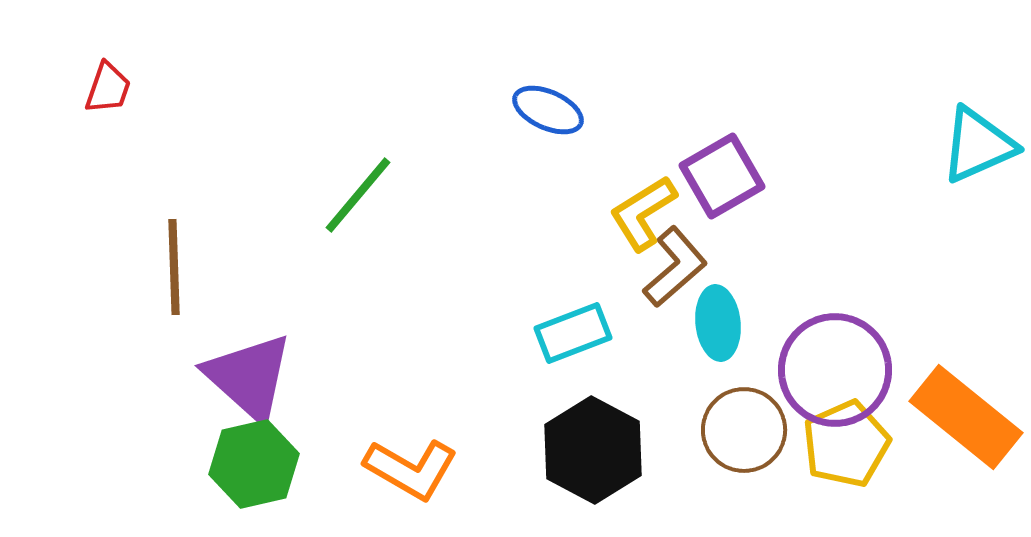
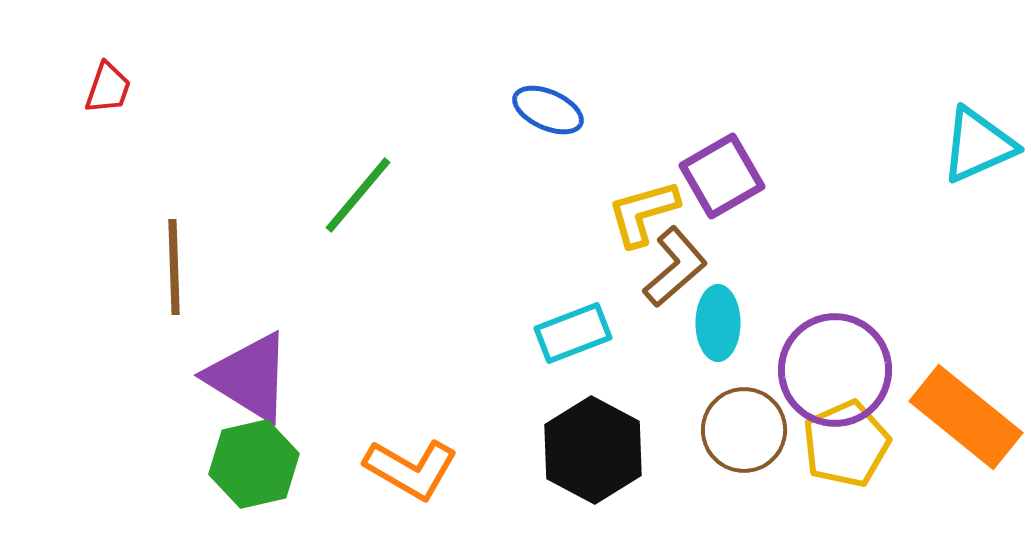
yellow L-shape: rotated 16 degrees clockwise
cyan ellipse: rotated 6 degrees clockwise
purple triangle: rotated 10 degrees counterclockwise
